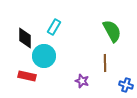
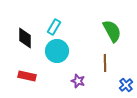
cyan circle: moved 13 px right, 5 px up
purple star: moved 4 px left
blue cross: rotated 32 degrees clockwise
